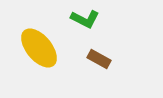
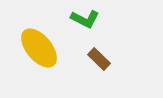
brown rectangle: rotated 15 degrees clockwise
